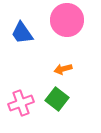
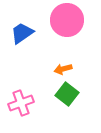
blue trapezoid: rotated 90 degrees clockwise
green square: moved 10 px right, 5 px up
